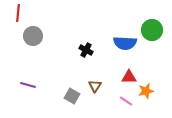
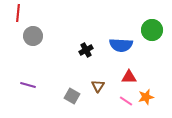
blue semicircle: moved 4 px left, 2 px down
black cross: rotated 32 degrees clockwise
brown triangle: moved 3 px right
orange star: moved 6 px down
